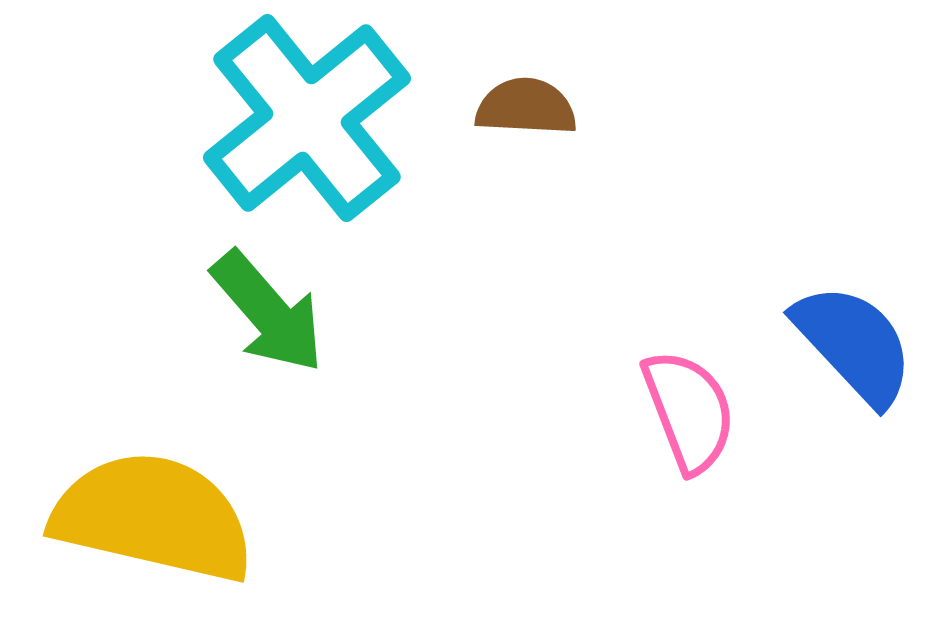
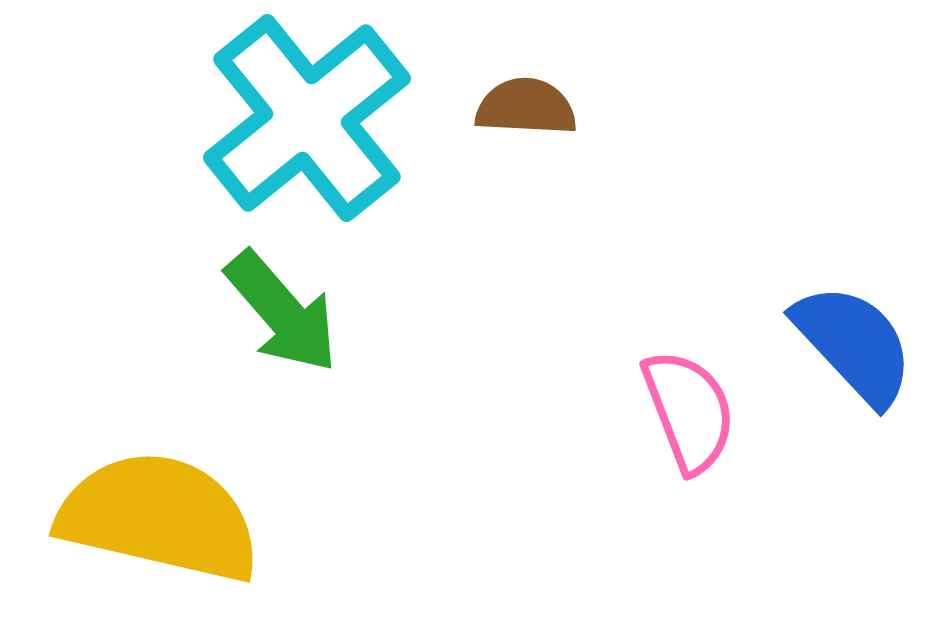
green arrow: moved 14 px right
yellow semicircle: moved 6 px right
